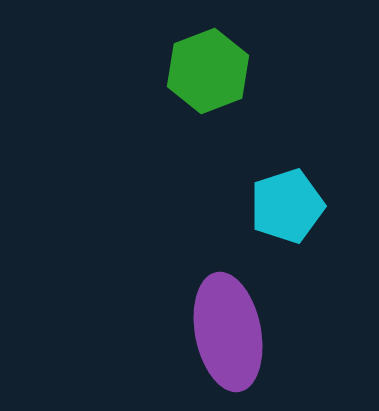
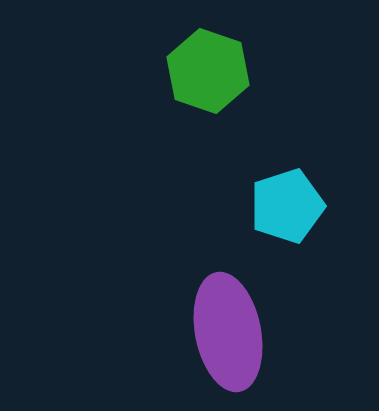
green hexagon: rotated 20 degrees counterclockwise
